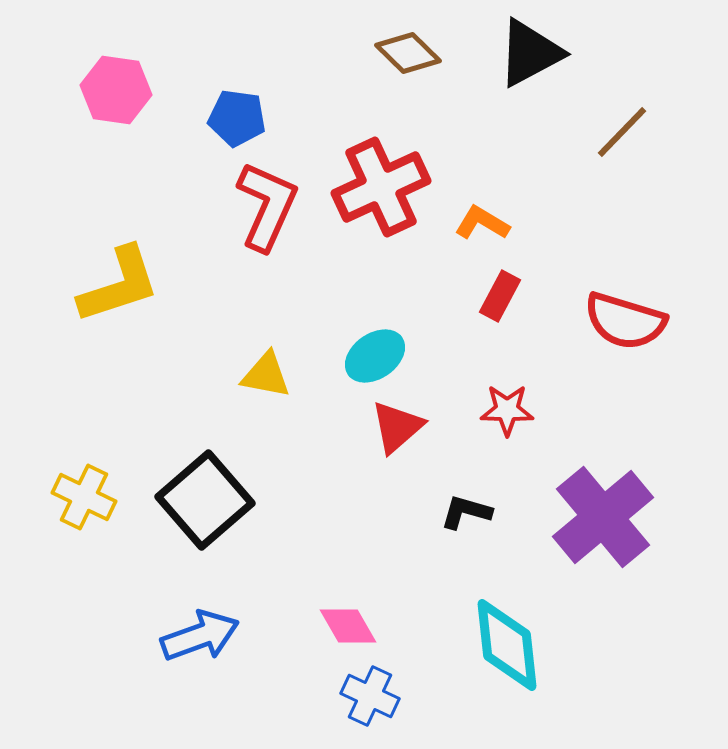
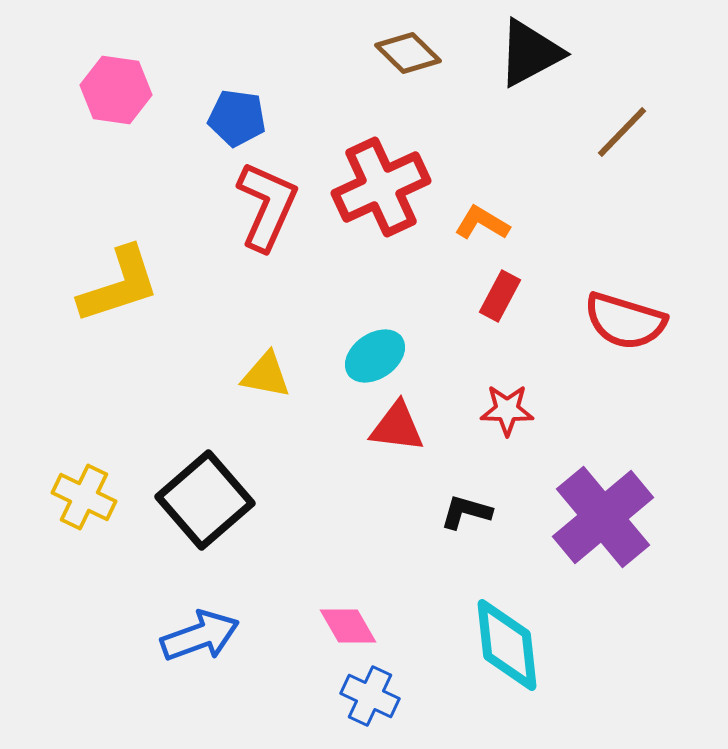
red triangle: rotated 48 degrees clockwise
